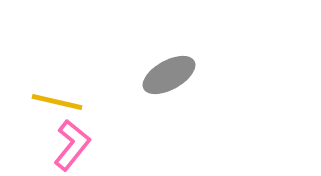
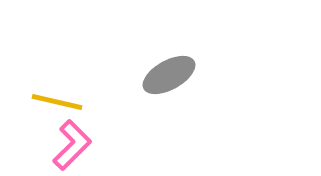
pink L-shape: rotated 6 degrees clockwise
